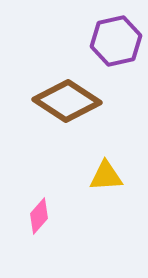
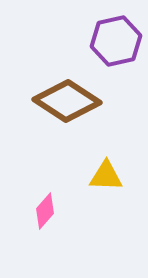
yellow triangle: rotated 6 degrees clockwise
pink diamond: moved 6 px right, 5 px up
